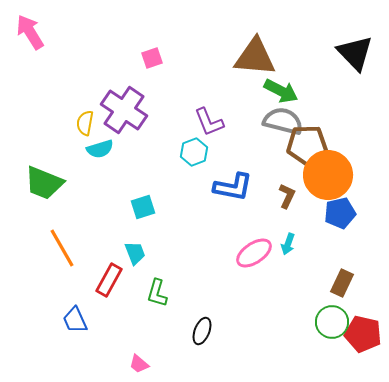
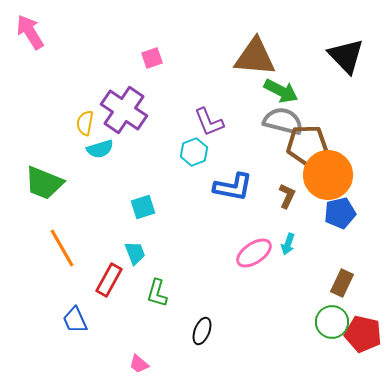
black triangle: moved 9 px left, 3 px down
